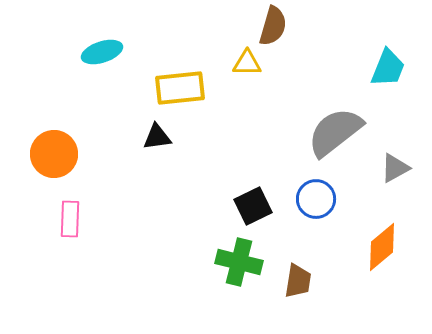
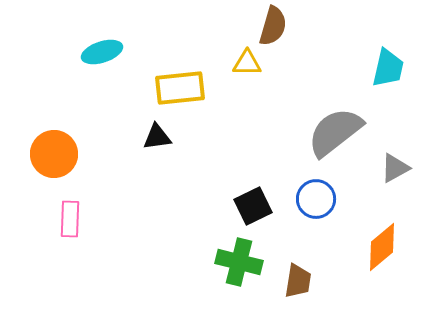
cyan trapezoid: rotated 9 degrees counterclockwise
